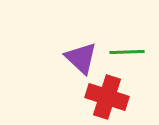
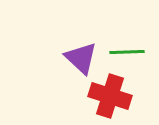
red cross: moved 3 px right, 1 px up
